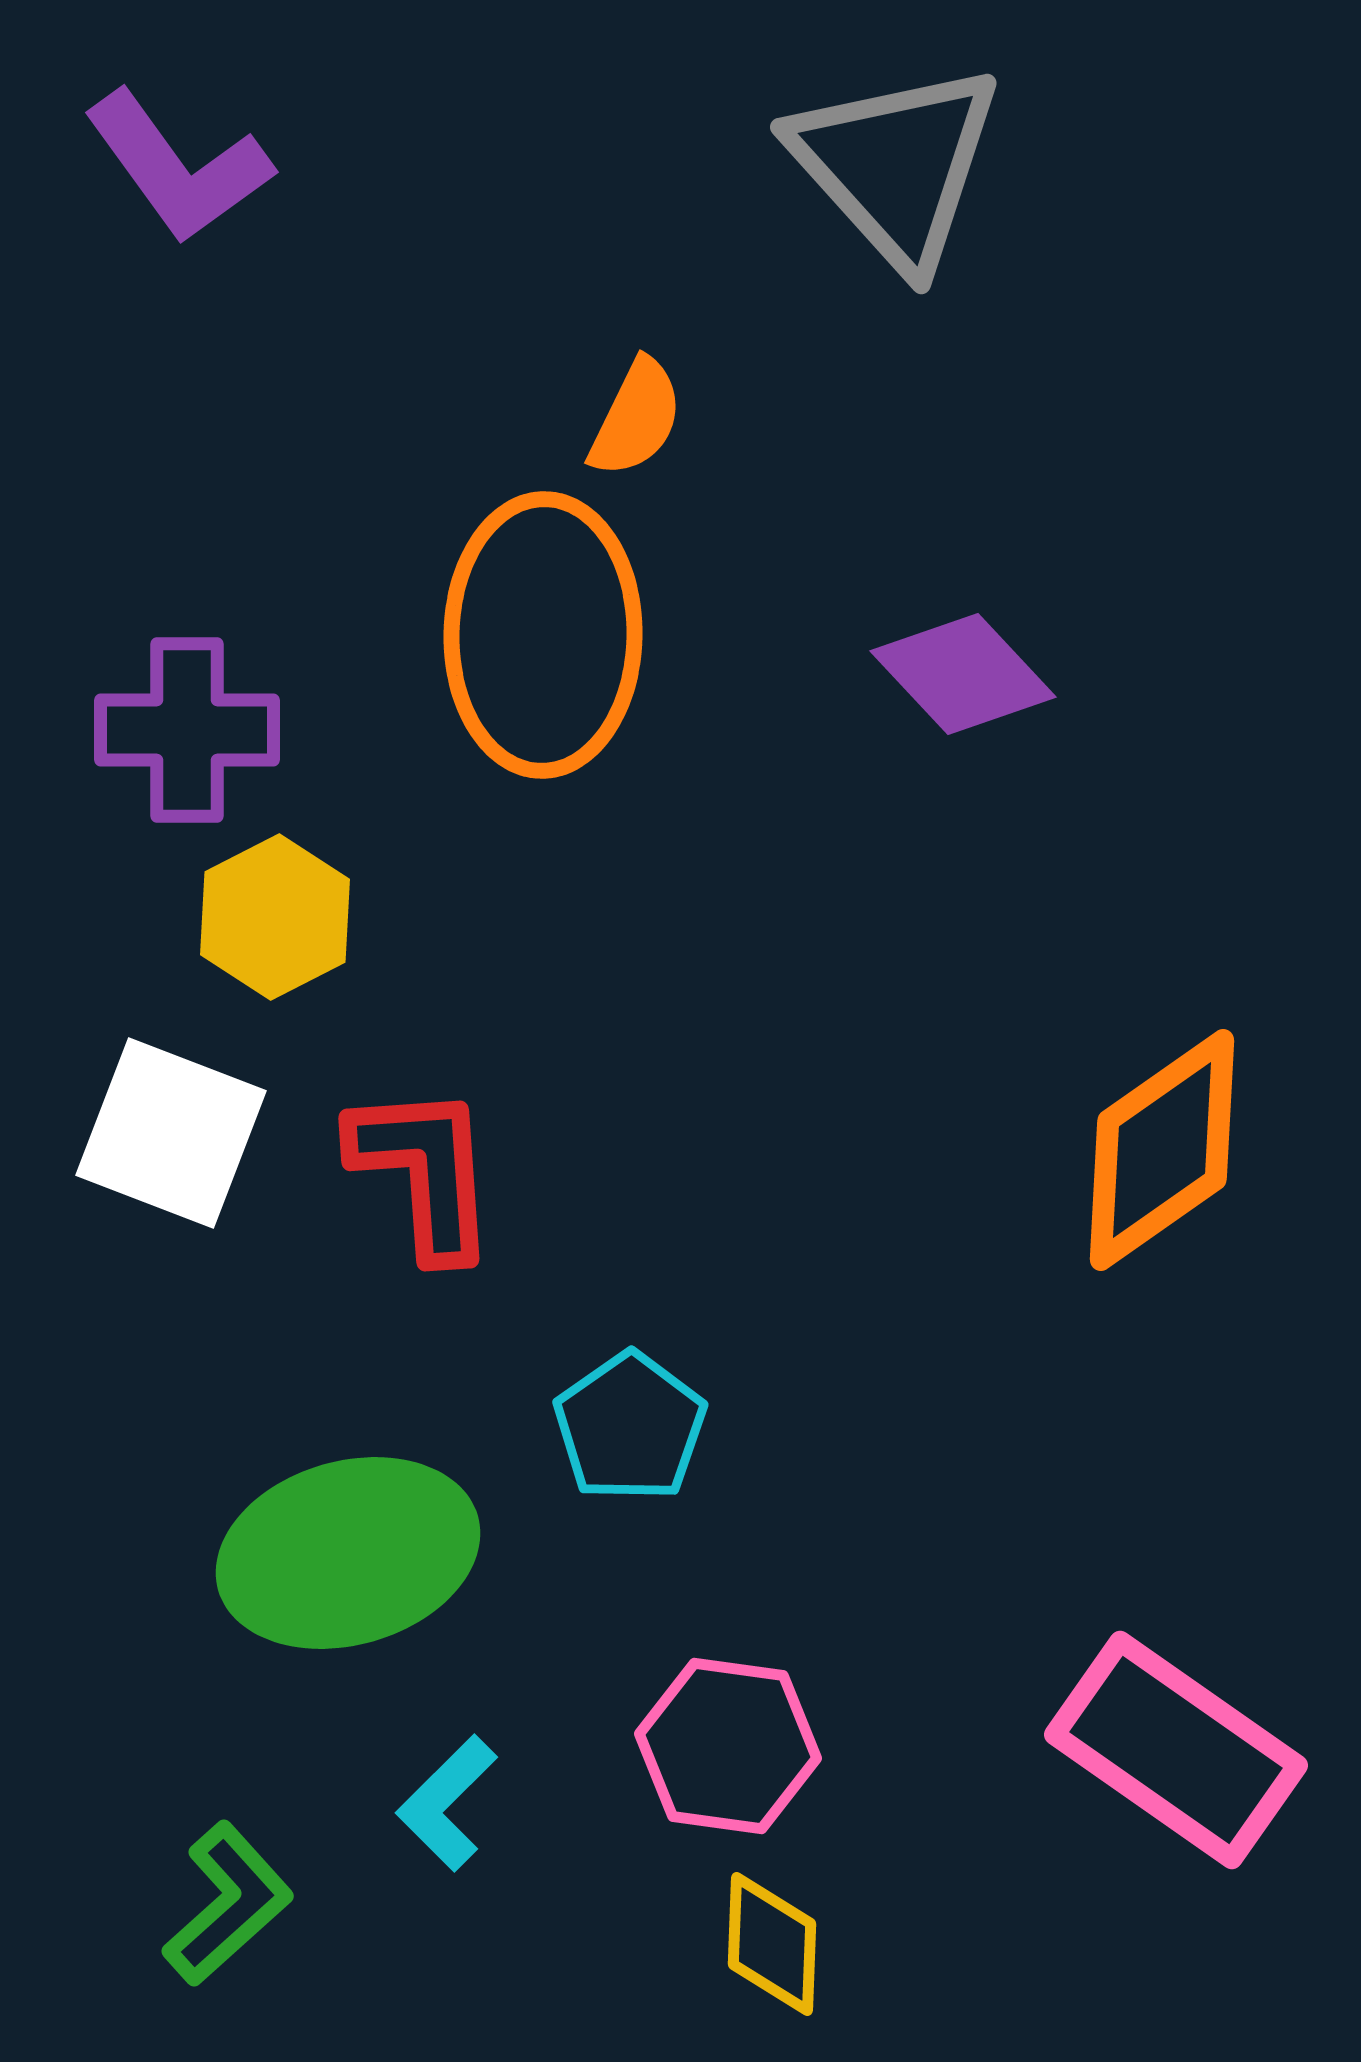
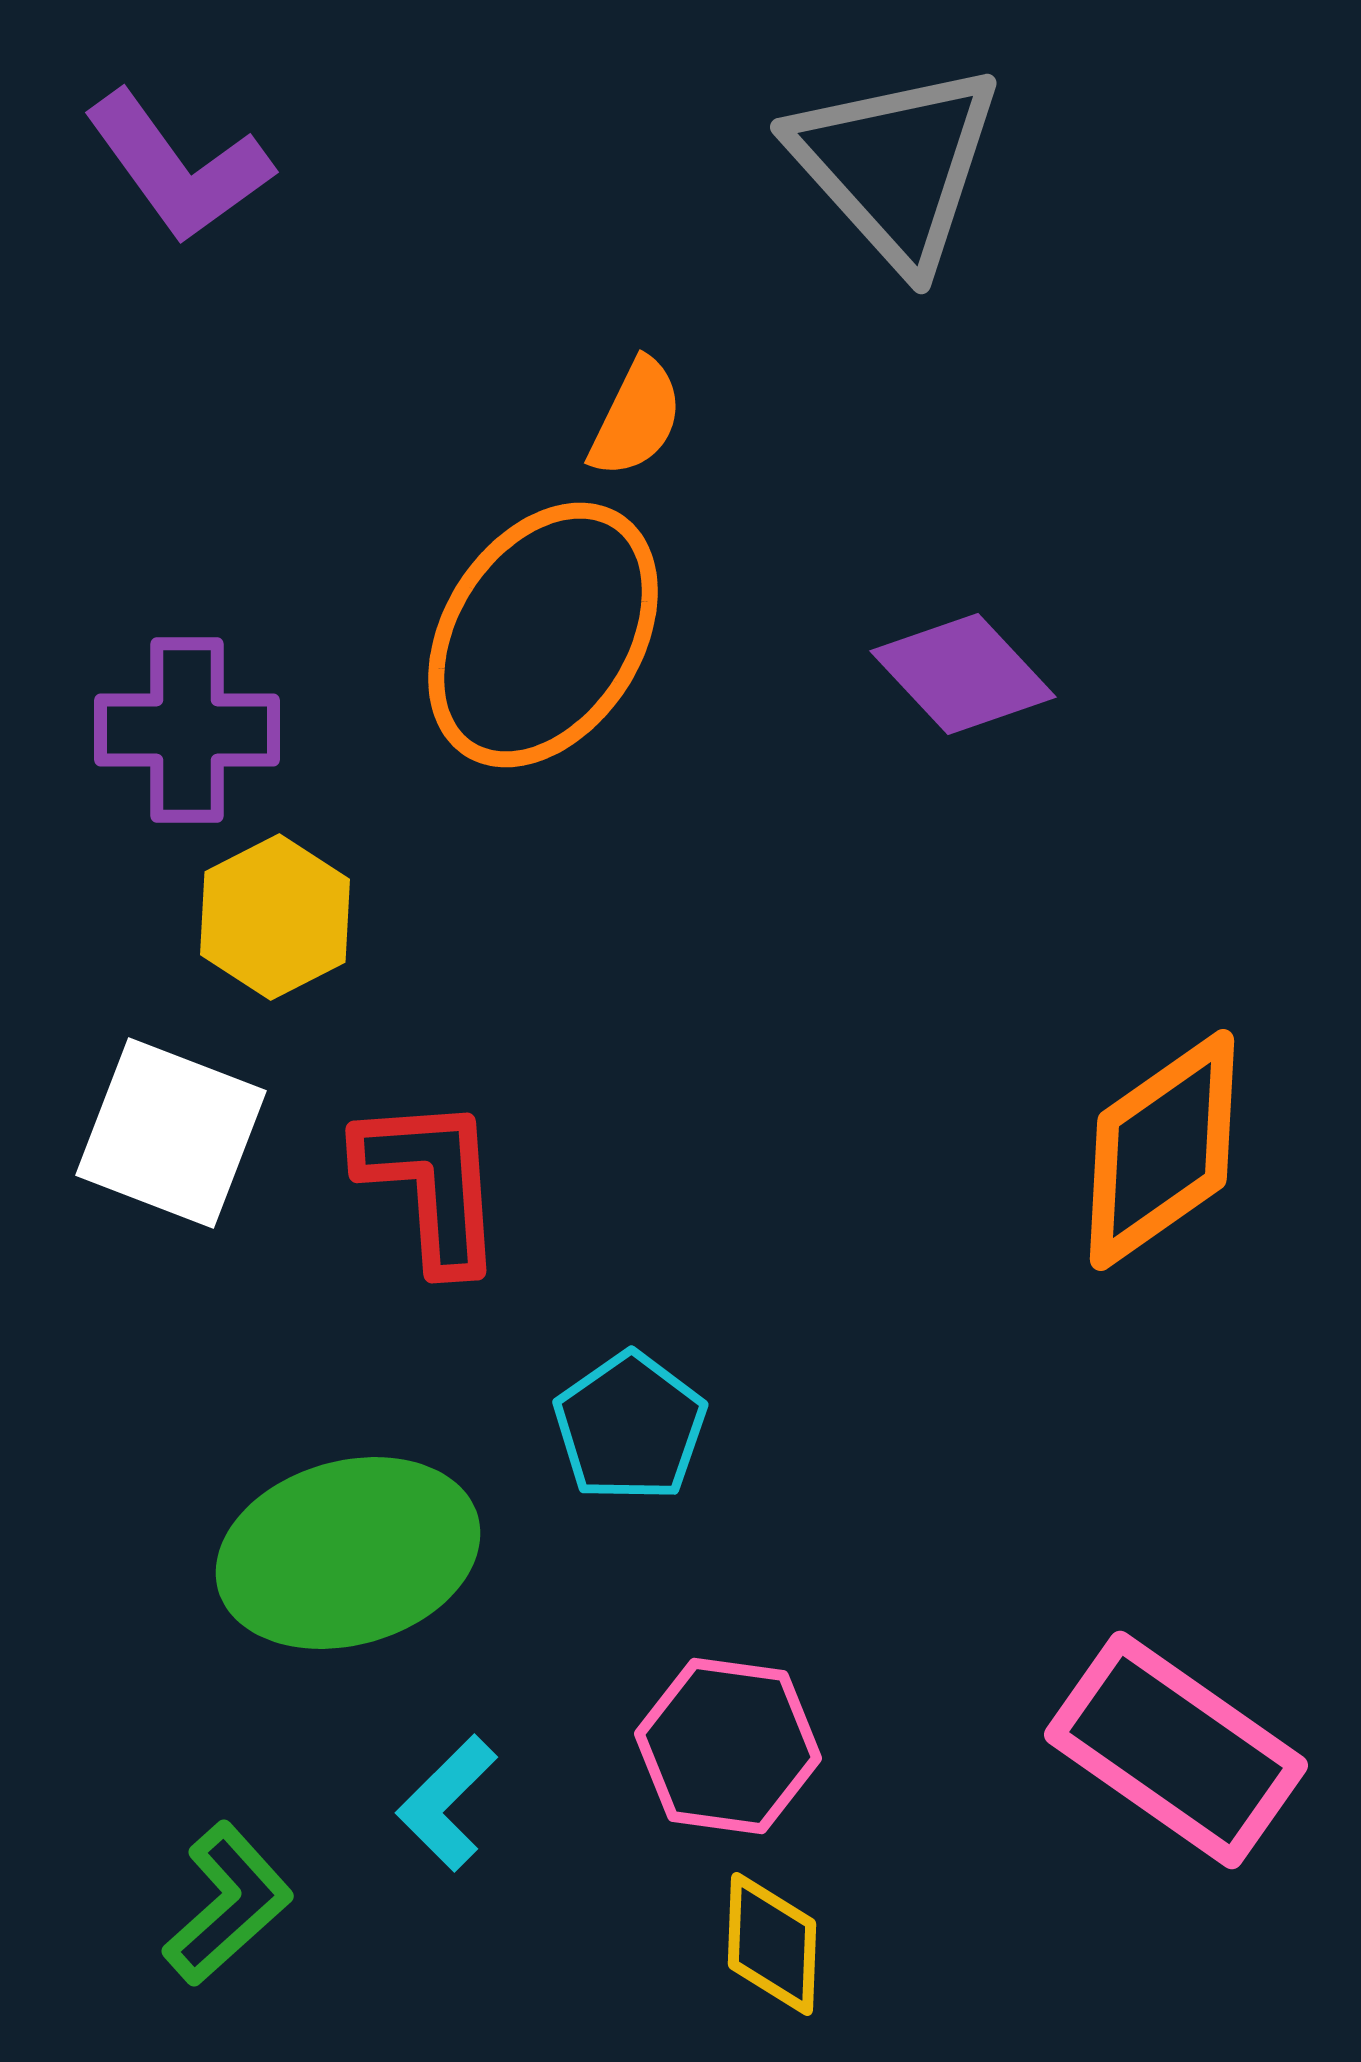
orange ellipse: rotated 32 degrees clockwise
red L-shape: moved 7 px right, 12 px down
